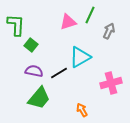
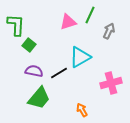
green square: moved 2 px left
